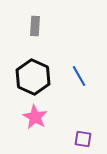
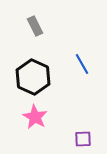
gray rectangle: rotated 30 degrees counterclockwise
blue line: moved 3 px right, 12 px up
purple square: rotated 12 degrees counterclockwise
